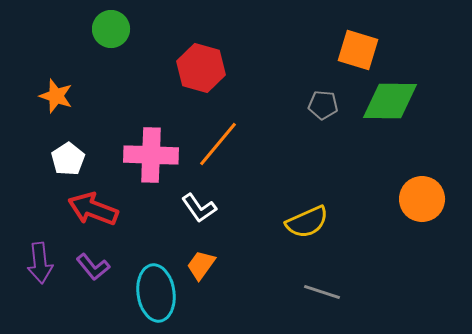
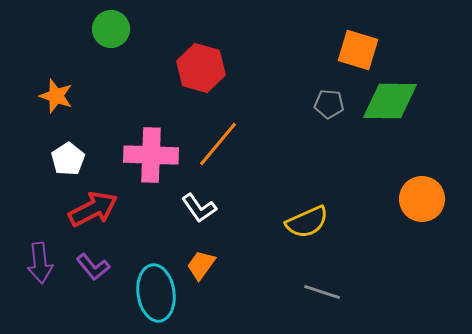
gray pentagon: moved 6 px right, 1 px up
red arrow: rotated 132 degrees clockwise
